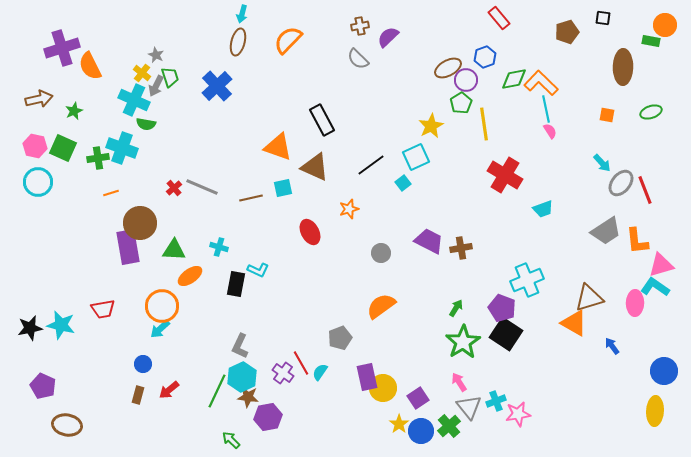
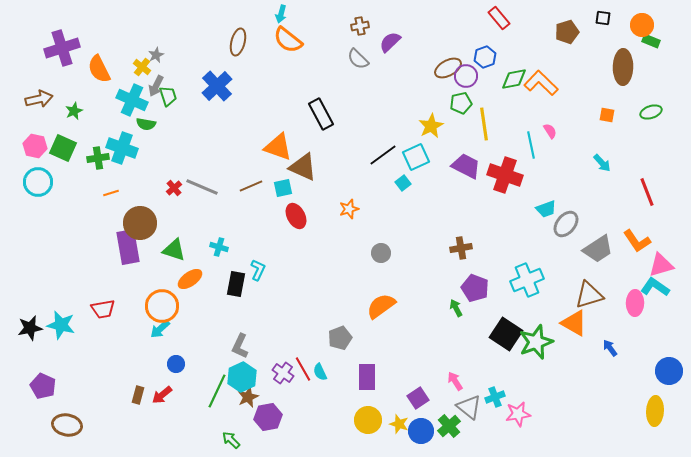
cyan arrow at (242, 14): moved 39 px right
orange circle at (665, 25): moved 23 px left
purple semicircle at (388, 37): moved 2 px right, 5 px down
orange semicircle at (288, 40): rotated 96 degrees counterclockwise
green rectangle at (651, 41): rotated 12 degrees clockwise
gray star at (156, 55): rotated 21 degrees clockwise
orange semicircle at (90, 66): moved 9 px right, 3 px down
yellow cross at (142, 73): moved 6 px up
green trapezoid at (170, 77): moved 2 px left, 19 px down
purple circle at (466, 80): moved 4 px up
cyan cross at (134, 100): moved 2 px left
green pentagon at (461, 103): rotated 20 degrees clockwise
cyan line at (546, 109): moved 15 px left, 36 px down
black rectangle at (322, 120): moved 1 px left, 6 px up
black line at (371, 165): moved 12 px right, 10 px up
brown triangle at (315, 167): moved 12 px left
red cross at (505, 175): rotated 12 degrees counterclockwise
gray ellipse at (621, 183): moved 55 px left, 41 px down
red line at (645, 190): moved 2 px right, 2 px down
brown line at (251, 198): moved 12 px up; rotated 10 degrees counterclockwise
cyan trapezoid at (543, 209): moved 3 px right
gray trapezoid at (606, 231): moved 8 px left, 18 px down
red ellipse at (310, 232): moved 14 px left, 16 px up
purple trapezoid at (429, 241): moved 37 px right, 75 px up
orange L-shape at (637, 241): rotated 28 degrees counterclockwise
green triangle at (174, 250): rotated 15 degrees clockwise
cyan L-shape at (258, 270): rotated 90 degrees counterclockwise
orange ellipse at (190, 276): moved 3 px down
brown triangle at (589, 298): moved 3 px up
green arrow at (456, 308): rotated 60 degrees counterclockwise
purple pentagon at (502, 308): moved 27 px left, 20 px up
green star at (463, 342): moved 73 px right; rotated 12 degrees clockwise
blue arrow at (612, 346): moved 2 px left, 2 px down
red line at (301, 363): moved 2 px right, 6 px down
blue circle at (143, 364): moved 33 px right
blue circle at (664, 371): moved 5 px right
cyan semicircle at (320, 372): rotated 60 degrees counterclockwise
purple rectangle at (367, 377): rotated 12 degrees clockwise
pink arrow at (459, 382): moved 4 px left, 1 px up
yellow circle at (383, 388): moved 15 px left, 32 px down
red arrow at (169, 390): moved 7 px left, 5 px down
brown star at (248, 397): rotated 30 degrees counterclockwise
cyan cross at (496, 401): moved 1 px left, 4 px up
gray triangle at (469, 407): rotated 12 degrees counterclockwise
yellow star at (399, 424): rotated 18 degrees counterclockwise
